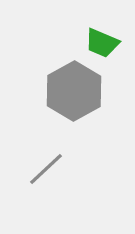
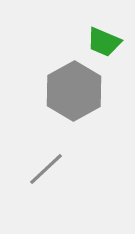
green trapezoid: moved 2 px right, 1 px up
